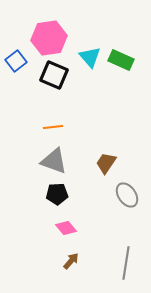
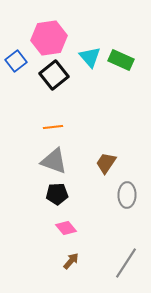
black square: rotated 28 degrees clockwise
gray ellipse: rotated 35 degrees clockwise
gray line: rotated 24 degrees clockwise
